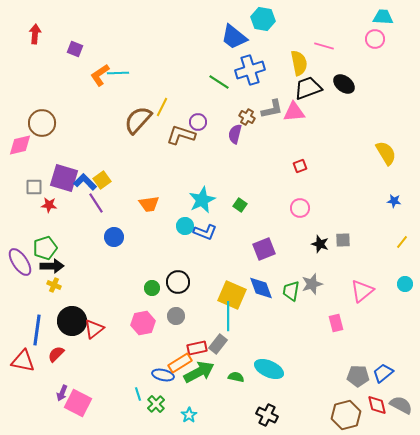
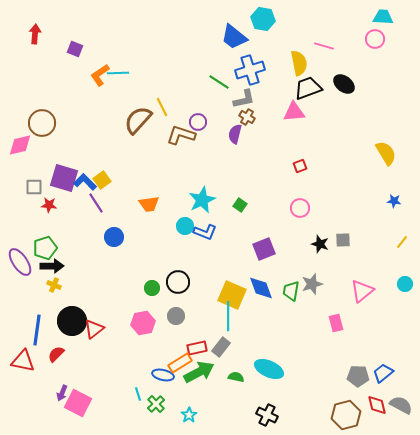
yellow line at (162, 107): rotated 54 degrees counterclockwise
gray L-shape at (272, 109): moved 28 px left, 10 px up
gray rectangle at (218, 344): moved 3 px right, 3 px down
